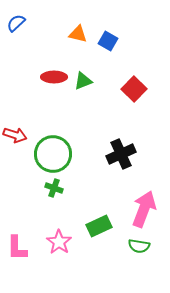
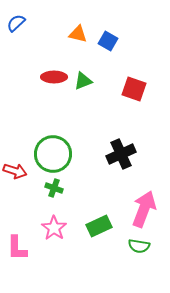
red square: rotated 25 degrees counterclockwise
red arrow: moved 36 px down
pink star: moved 5 px left, 14 px up
